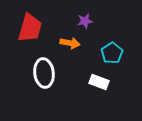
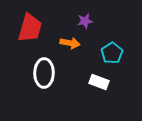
white ellipse: rotated 8 degrees clockwise
